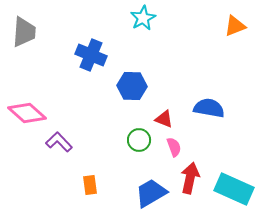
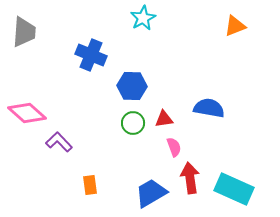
red triangle: rotated 30 degrees counterclockwise
green circle: moved 6 px left, 17 px up
red arrow: rotated 20 degrees counterclockwise
